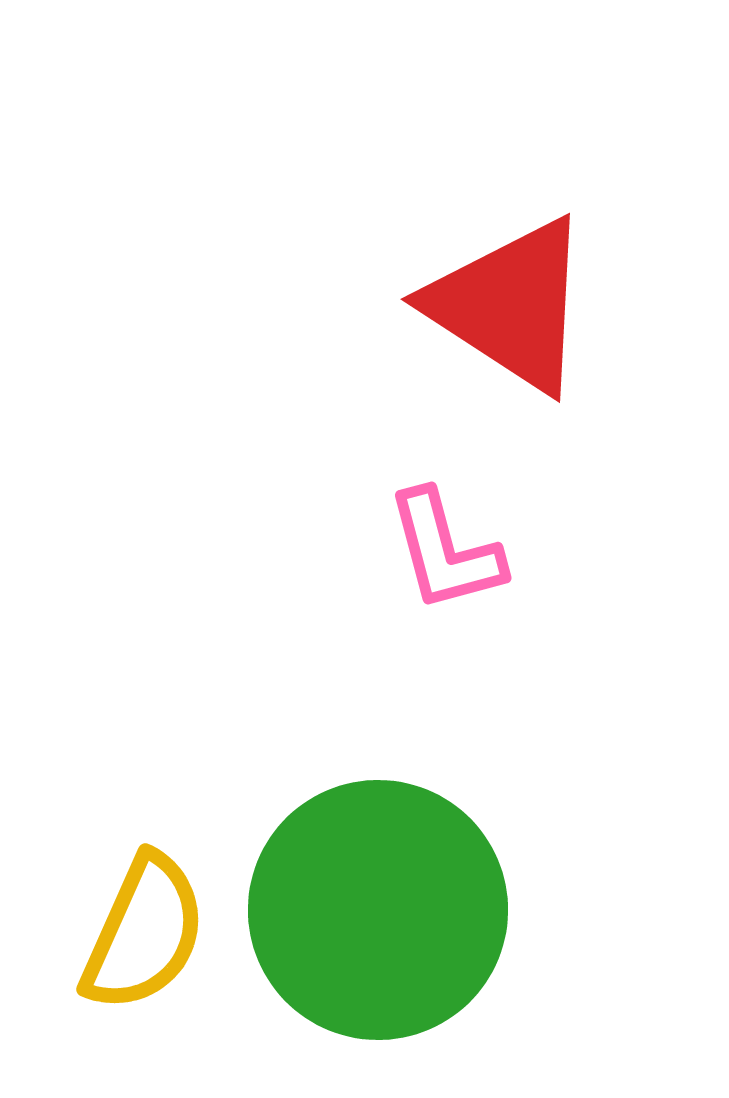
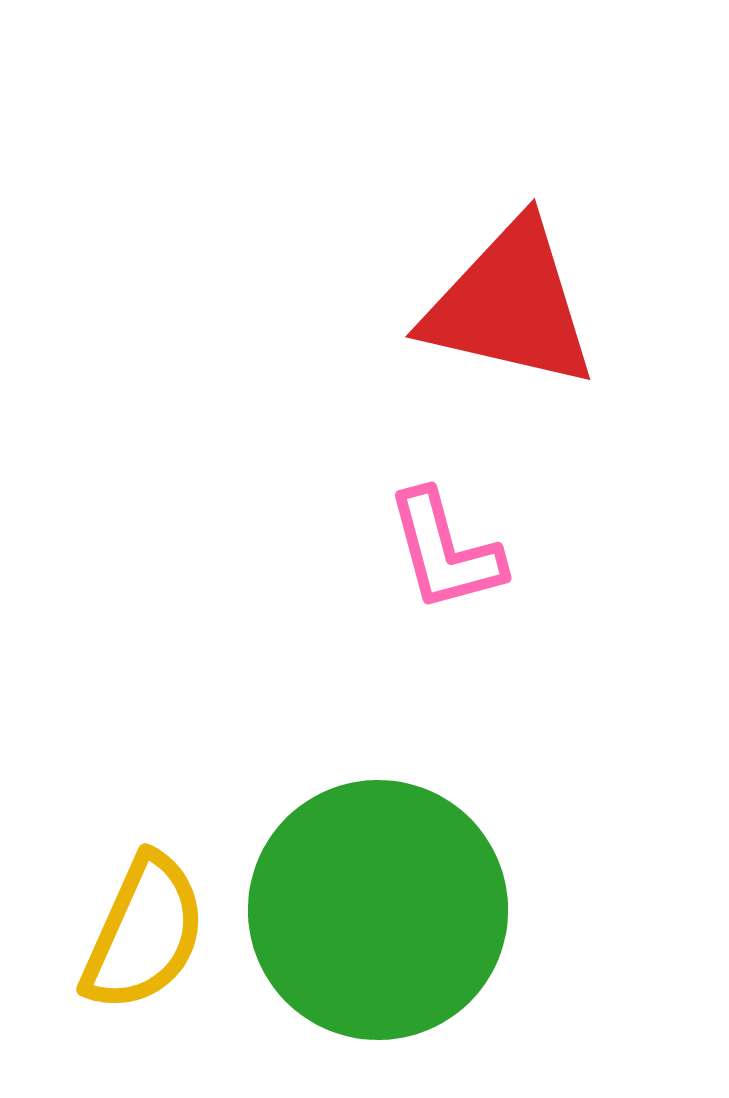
red triangle: rotated 20 degrees counterclockwise
